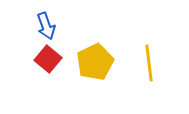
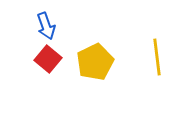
yellow line: moved 8 px right, 6 px up
